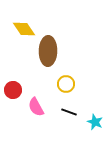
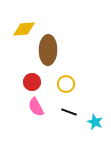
yellow diamond: rotated 60 degrees counterclockwise
brown ellipse: moved 1 px up
red circle: moved 19 px right, 8 px up
